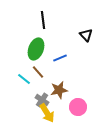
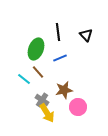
black line: moved 15 px right, 12 px down
brown star: moved 5 px right
